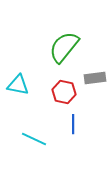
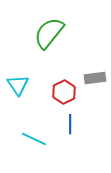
green semicircle: moved 15 px left, 14 px up
cyan triangle: rotated 45 degrees clockwise
red hexagon: rotated 20 degrees clockwise
blue line: moved 3 px left
